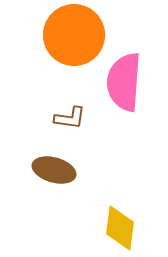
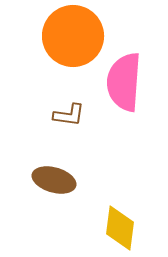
orange circle: moved 1 px left, 1 px down
brown L-shape: moved 1 px left, 3 px up
brown ellipse: moved 10 px down
